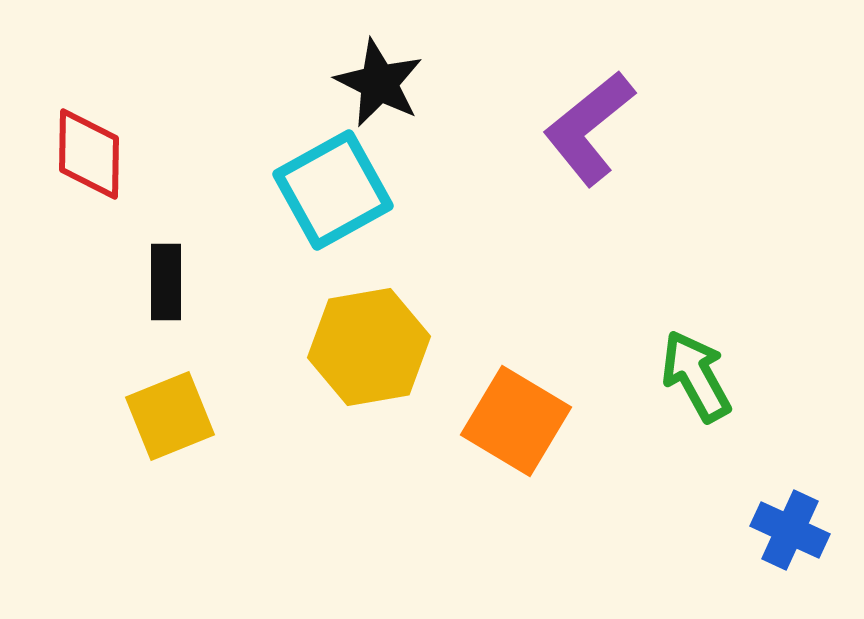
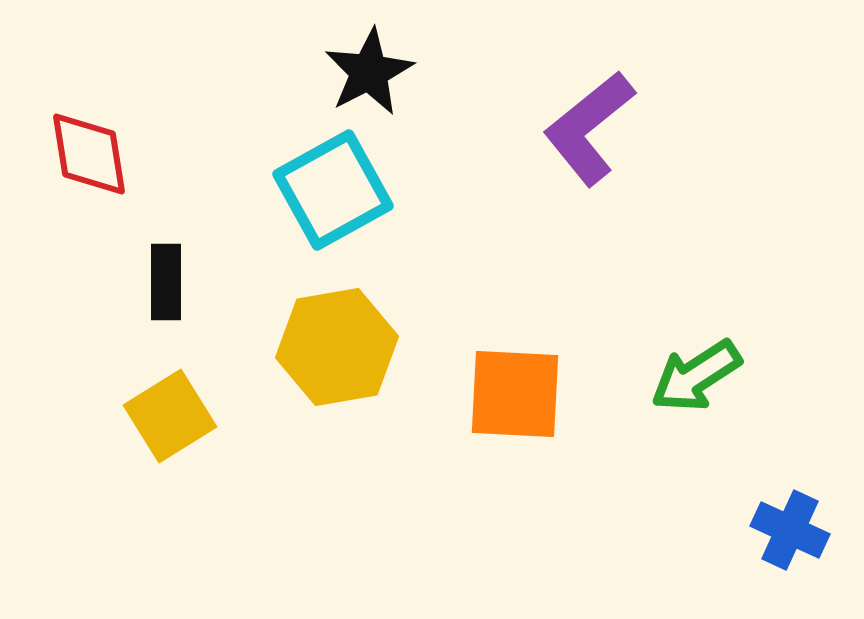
black star: moved 10 px left, 11 px up; rotated 18 degrees clockwise
red diamond: rotated 10 degrees counterclockwise
yellow hexagon: moved 32 px left
green arrow: rotated 94 degrees counterclockwise
yellow square: rotated 10 degrees counterclockwise
orange square: moved 1 px left, 27 px up; rotated 28 degrees counterclockwise
